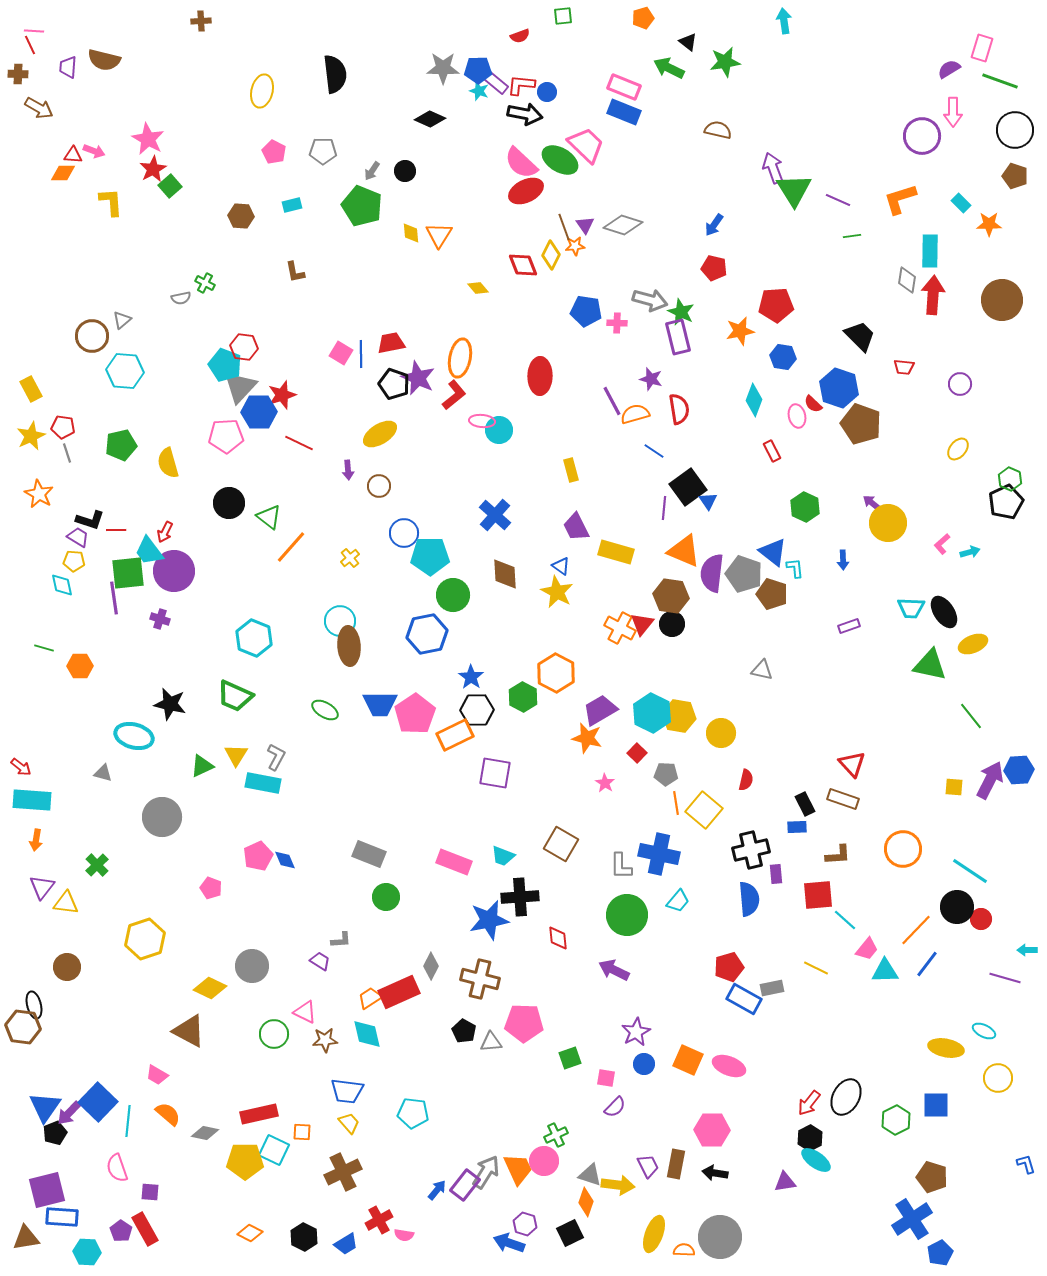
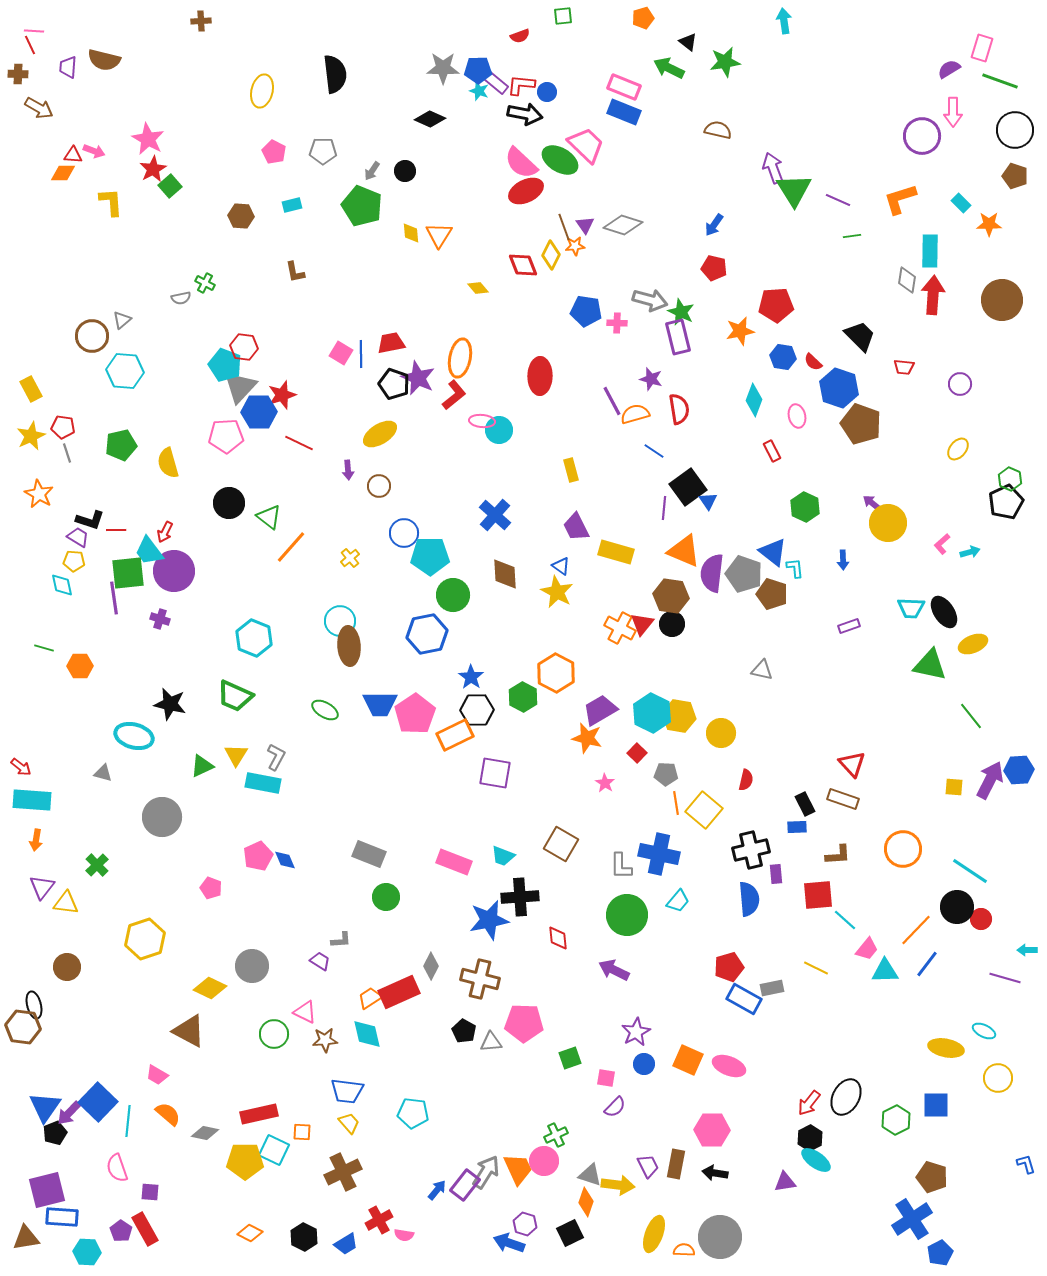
red semicircle at (813, 404): moved 42 px up
